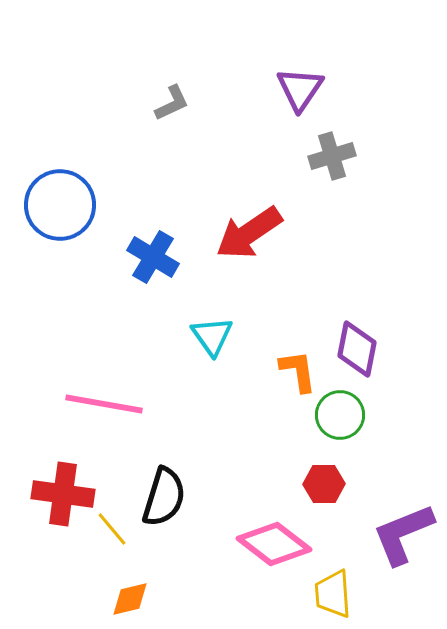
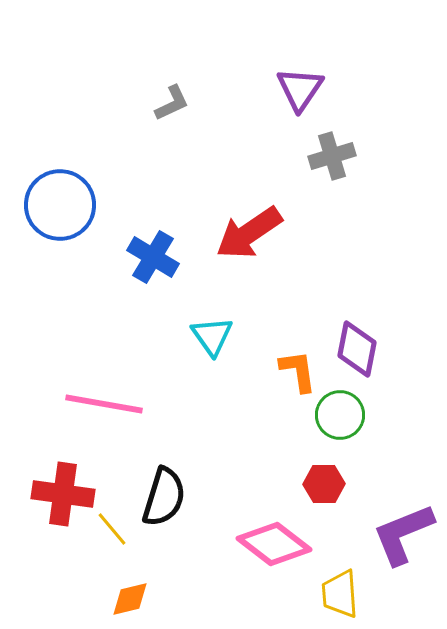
yellow trapezoid: moved 7 px right
